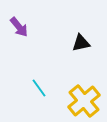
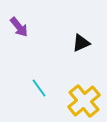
black triangle: rotated 12 degrees counterclockwise
